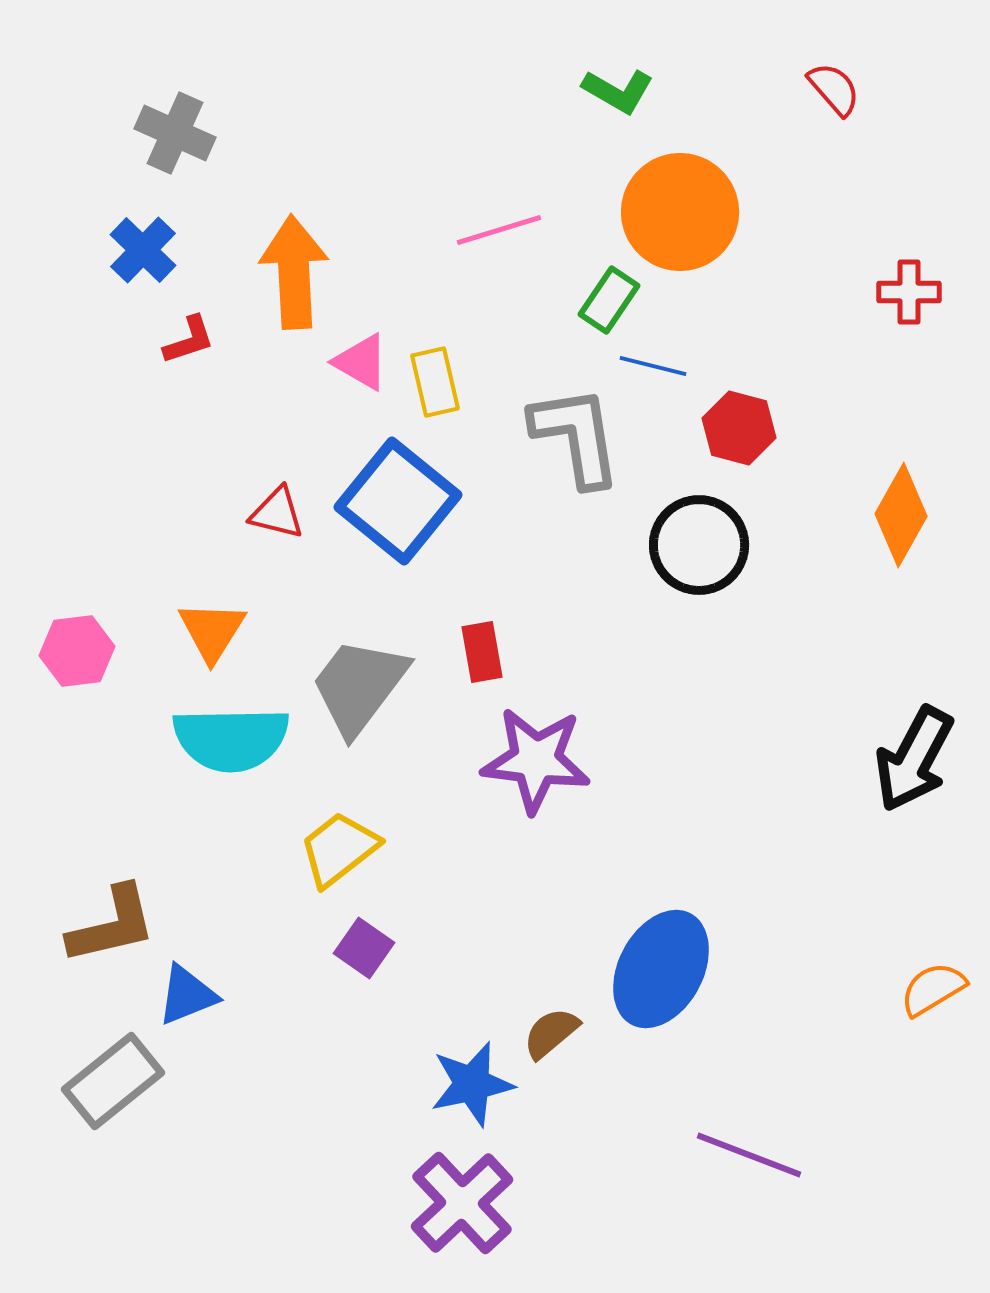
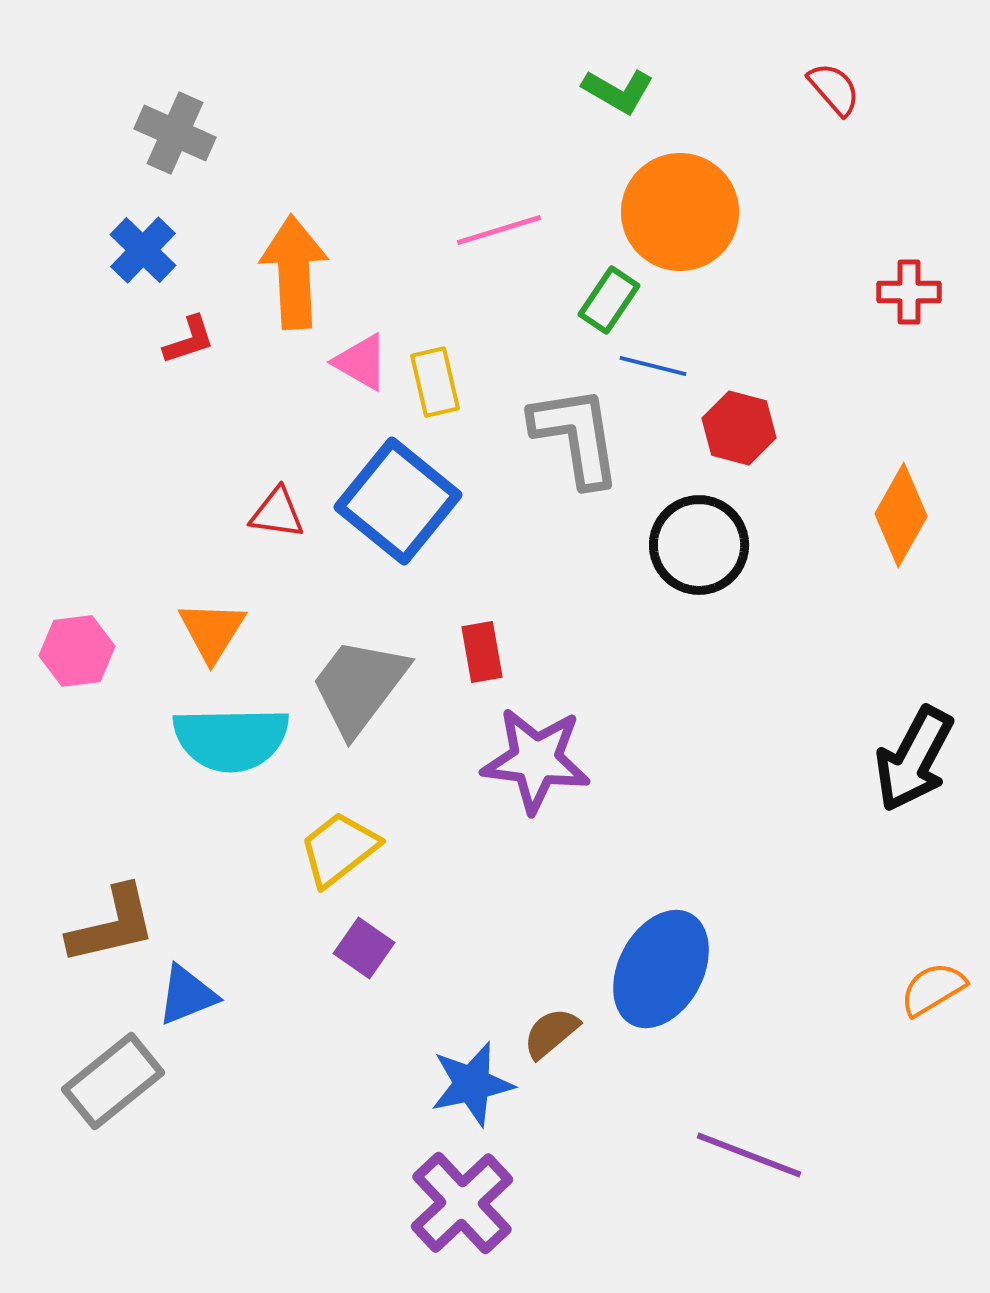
red triangle: rotated 6 degrees counterclockwise
